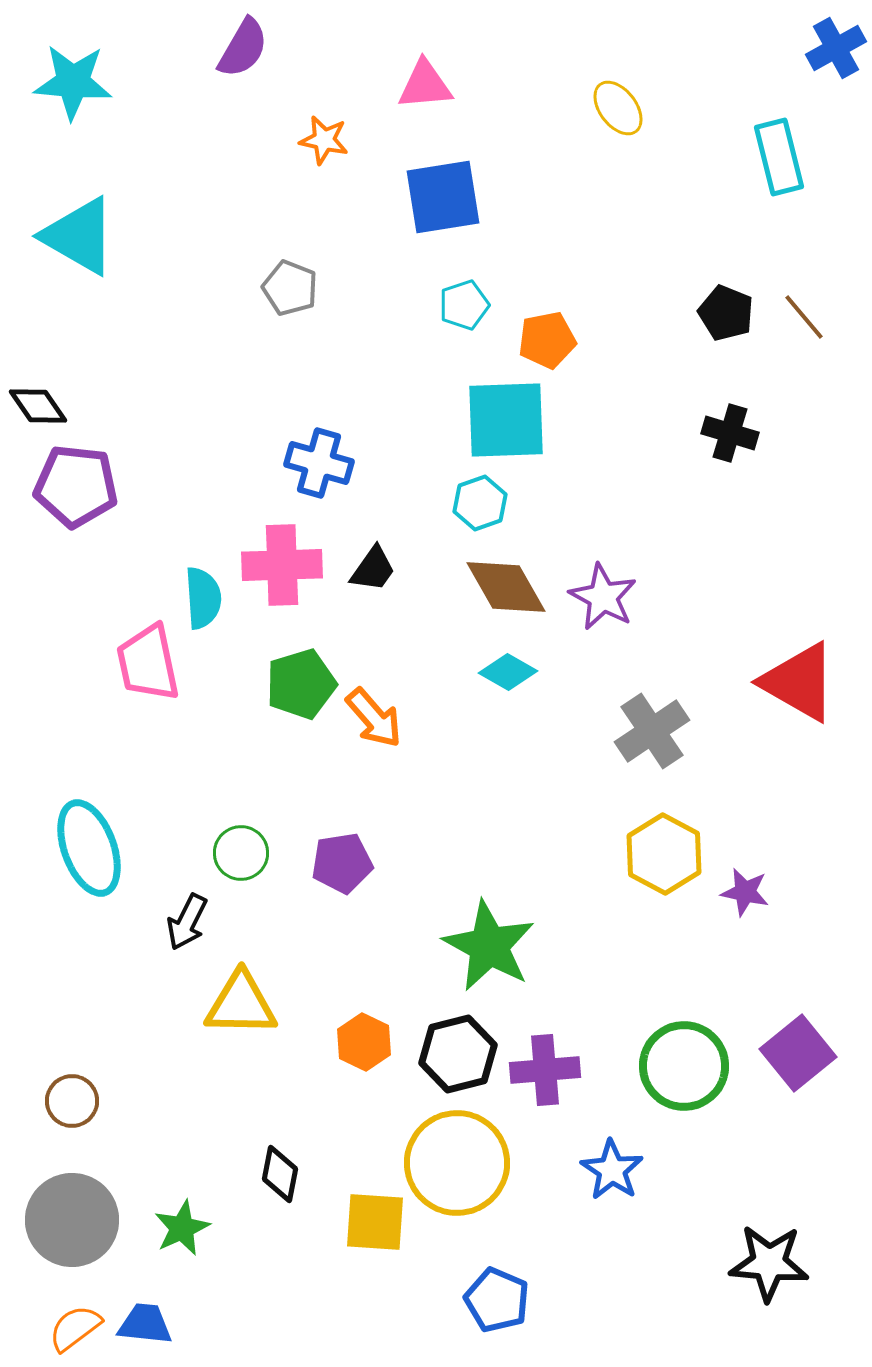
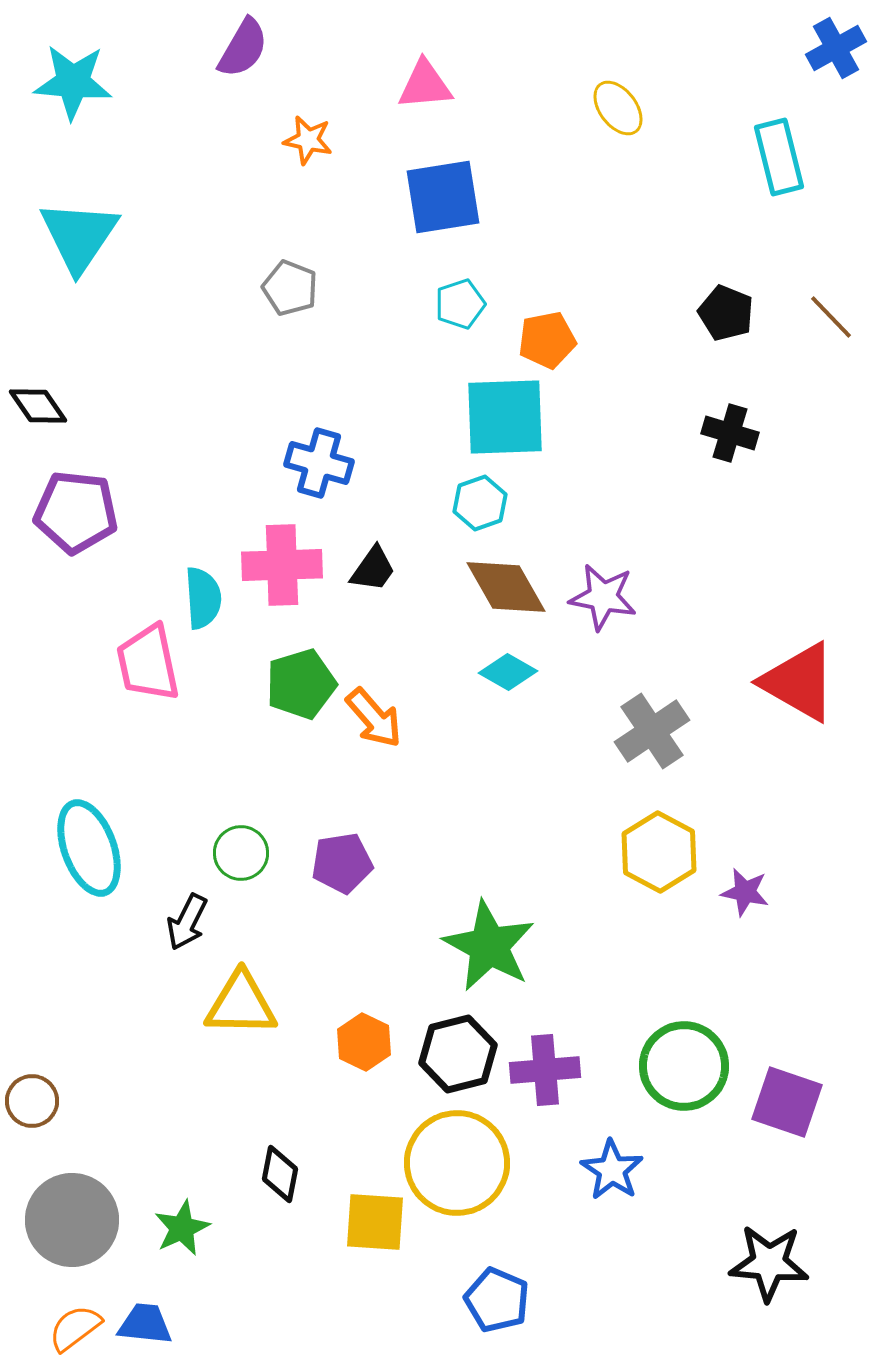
orange star at (324, 140): moved 16 px left
cyan triangle at (79, 236): rotated 34 degrees clockwise
cyan pentagon at (464, 305): moved 4 px left, 1 px up
brown line at (804, 317): moved 27 px right; rotated 4 degrees counterclockwise
cyan square at (506, 420): moved 1 px left, 3 px up
purple pentagon at (76, 486): moved 26 px down
purple star at (603, 597): rotated 18 degrees counterclockwise
yellow hexagon at (664, 854): moved 5 px left, 2 px up
purple square at (798, 1053): moved 11 px left, 49 px down; rotated 32 degrees counterclockwise
brown circle at (72, 1101): moved 40 px left
